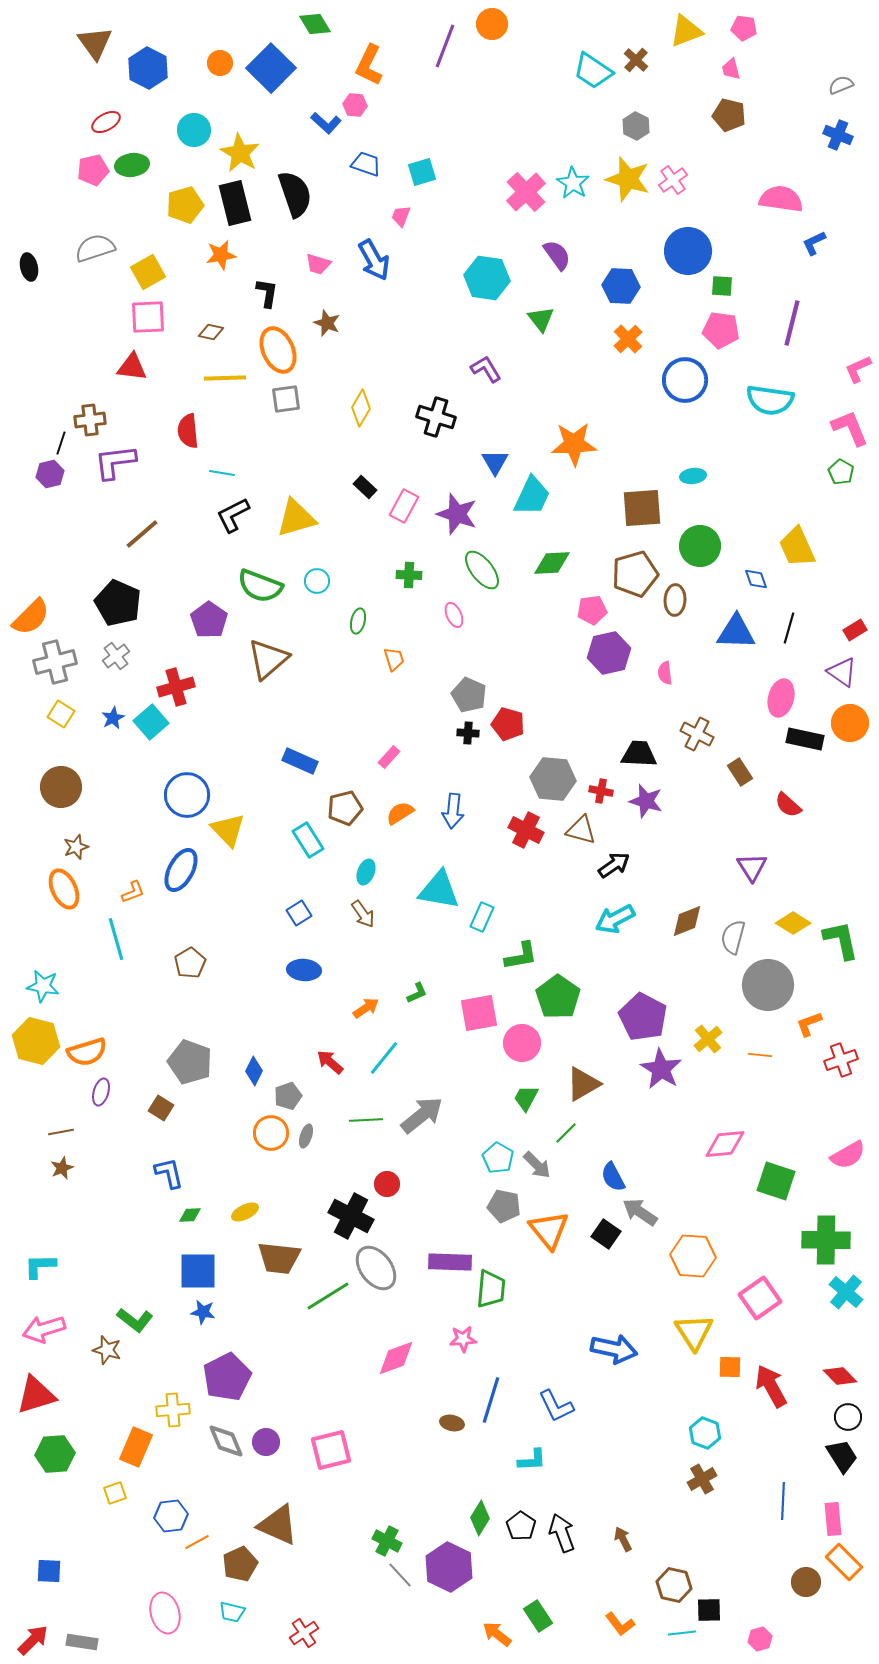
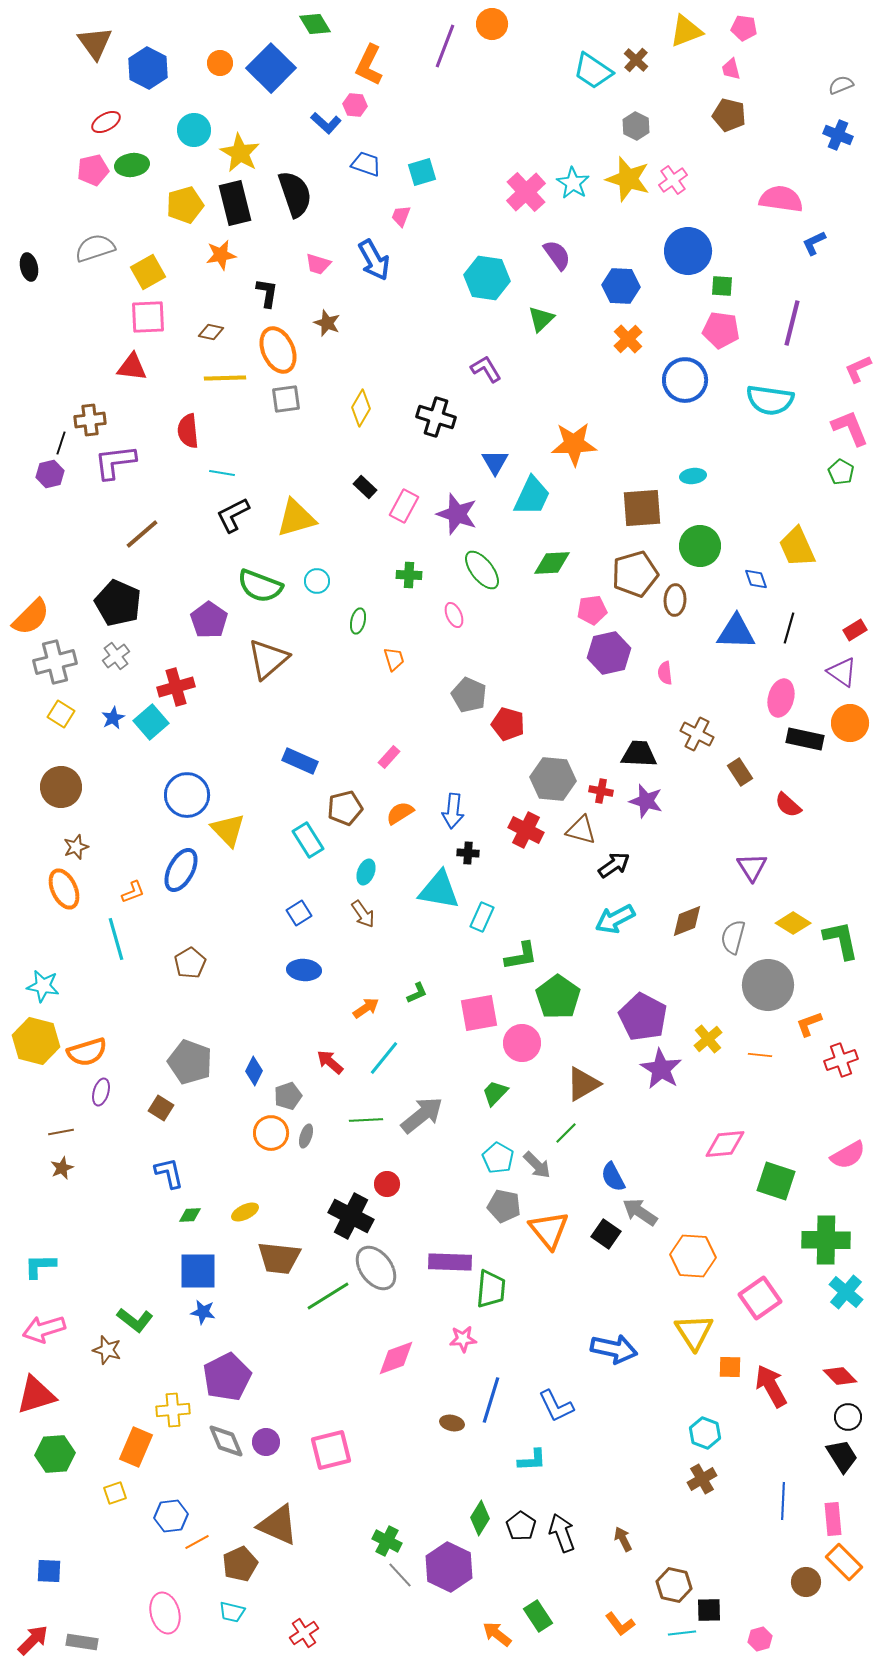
green triangle at (541, 319): rotated 24 degrees clockwise
black cross at (468, 733): moved 120 px down
green trapezoid at (526, 1098): moved 31 px left, 5 px up; rotated 16 degrees clockwise
